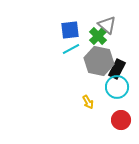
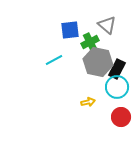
green cross: moved 8 px left, 6 px down; rotated 18 degrees clockwise
cyan line: moved 17 px left, 11 px down
gray hexagon: moved 1 px left, 1 px down
yellow arrow: rotated 72 degrees counterclockwise
red circle: moved 3 px up
